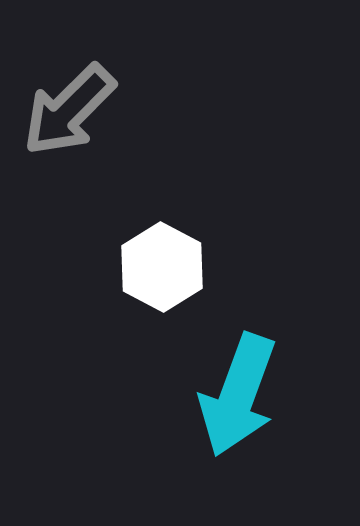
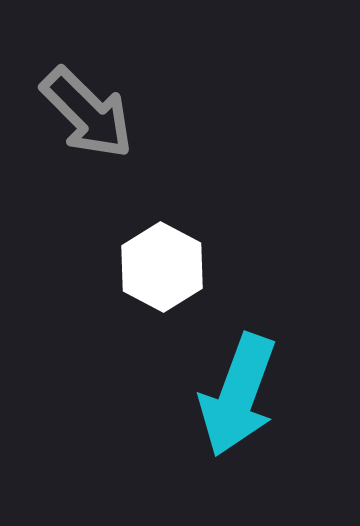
gray arrow: moved 18 px right, 3 px down; rotated 90 degrees counterclockwise
